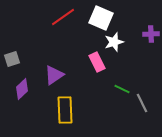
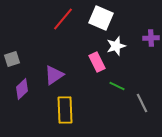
red line: moved 2 px down; rotated 15 degrees counterclockwise
purple cross: moved 4 px down
white star: moved 2 px right, 4 px down
green line: moved 5 px left, 3 px up
